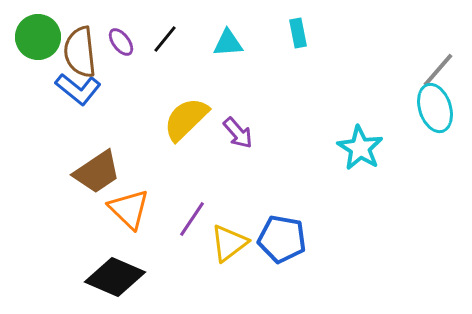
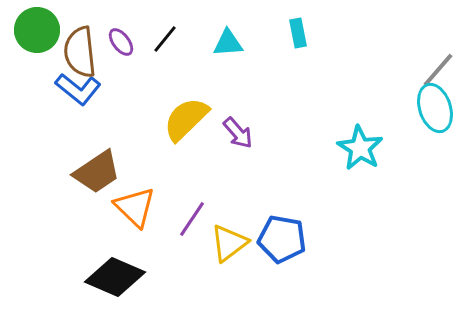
green circle: moved 1 px left, 7 px up
orange triangle: moved 6 px right, 2 px up
